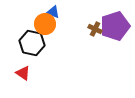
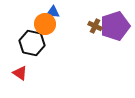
blue triangle: rotated 16 degrees counterclockwise
brown cross: moved 3 px up
red triangle: moved 3 px left
